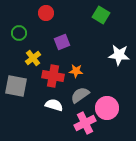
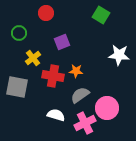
gray square: moved 1 px right, 1 px down
white semicircle: moved 2 px right, 10 px down
